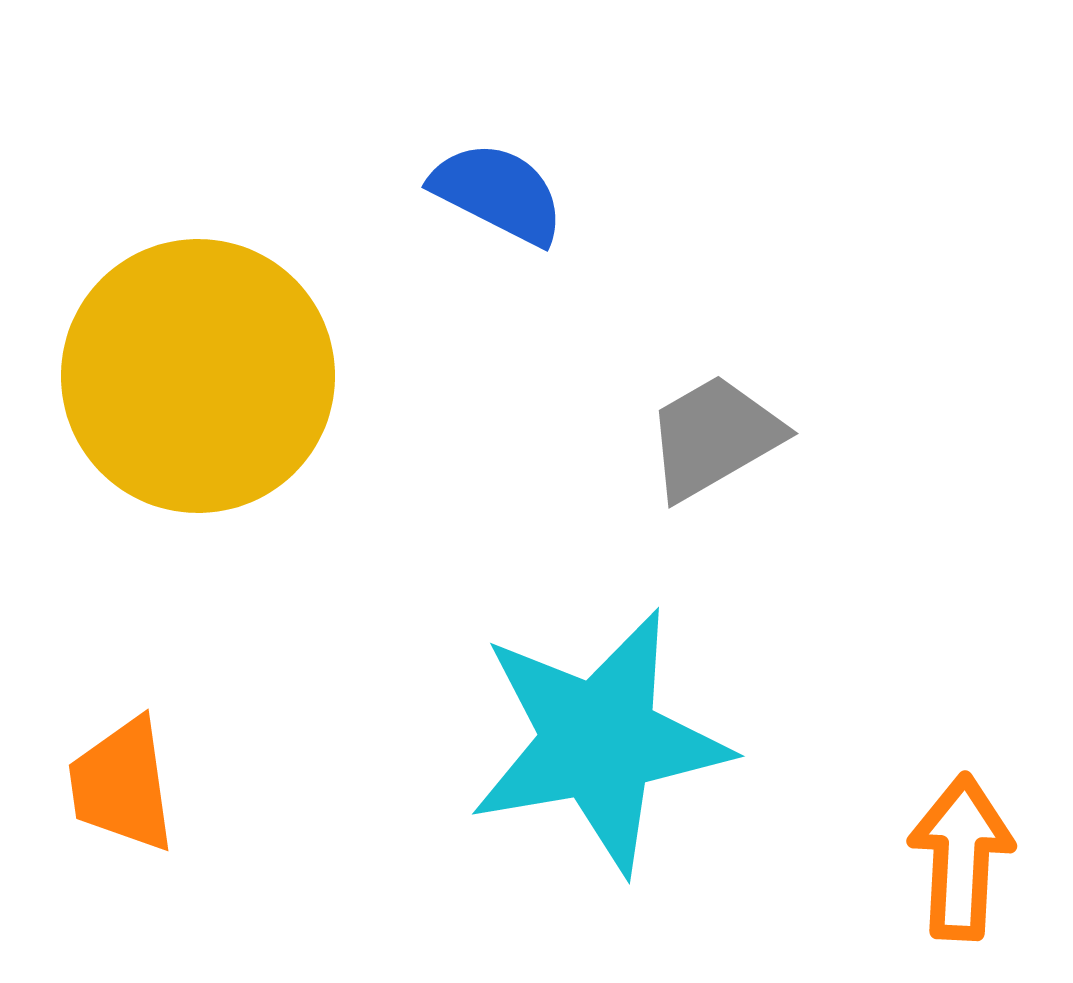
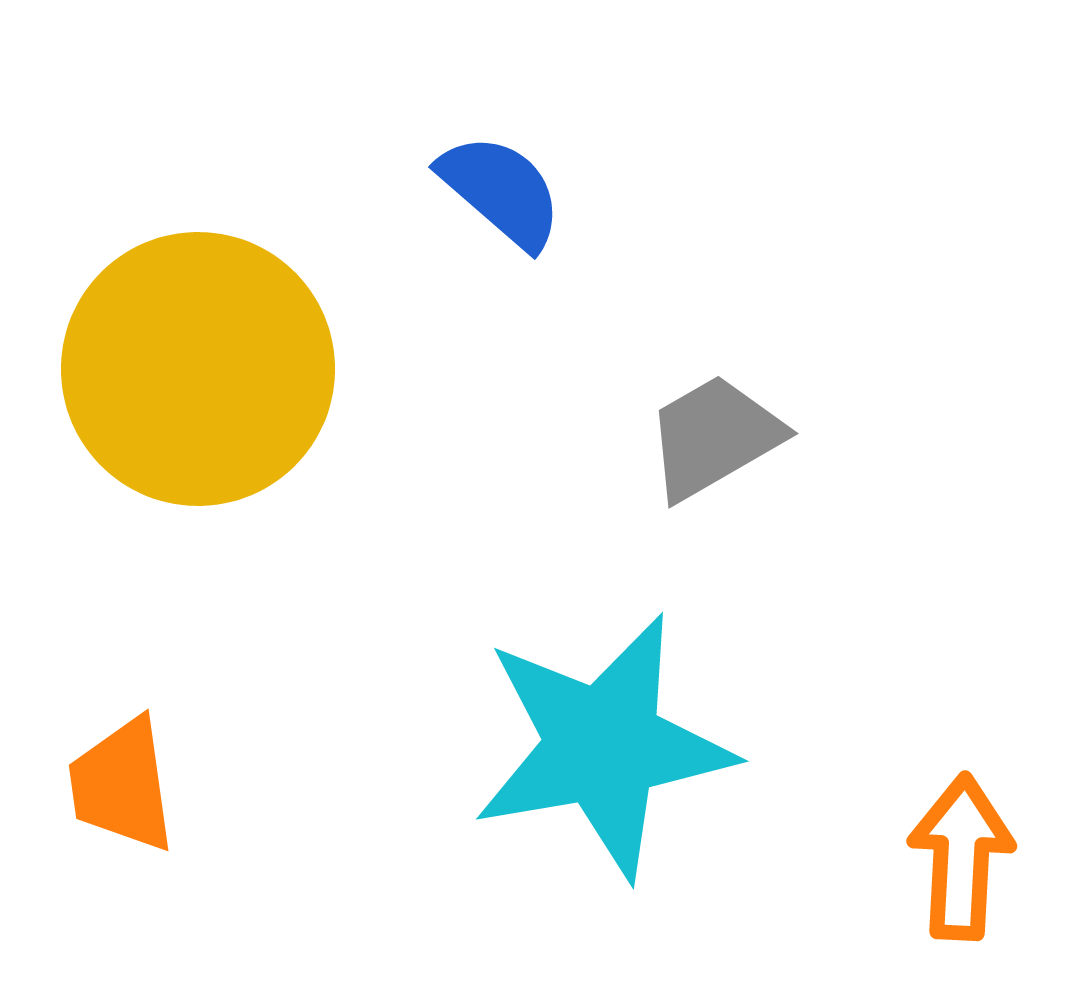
blue semicircle: moved 3 px right, 2 px up; rotated 14 degrees clockwise
yellow circle: moved 7 px up
cyan star: moved 4 px right, 5 px down
